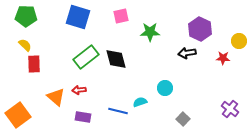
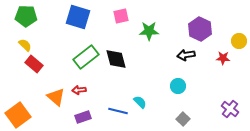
green star: moved 1 px left, 1 px up
black arrow: moved 1 px left, 2 px down
red rectangle: rotated 48 degrees counterclockwise
cyan circle: moved 13 px right, 2 px up
cyan semicircle: rotated 64 degrees clockwise
purple rectangle: rotated 28 degrees counterclockwise
